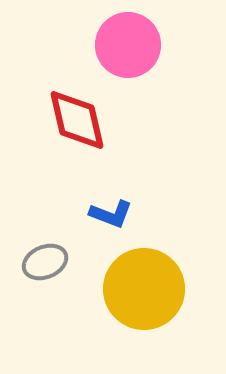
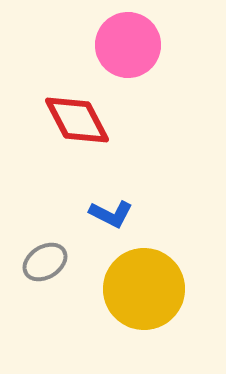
red diamond: rotated 14 degrees counterclockwise
blue L-shape: rotated 6 degrees clockwise
gray ellipse: rotated 9 degrees counterclockwise
